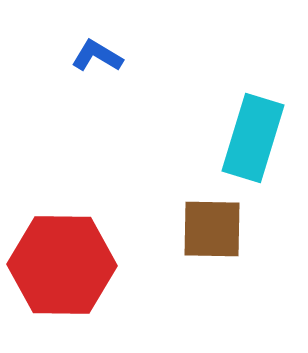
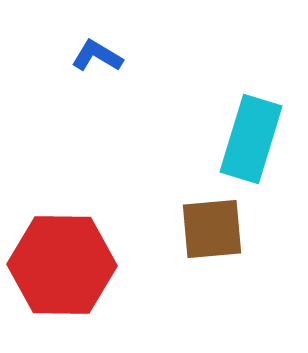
cyan rectangle: moved 2 px left, 1 px down
brown square: rotated 6 degrees counterclockwise
